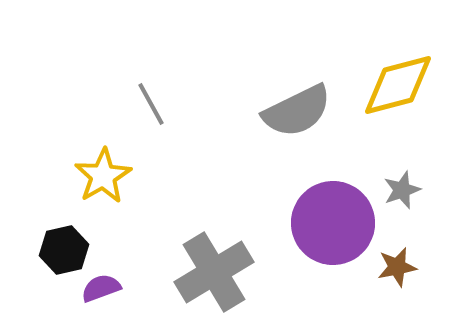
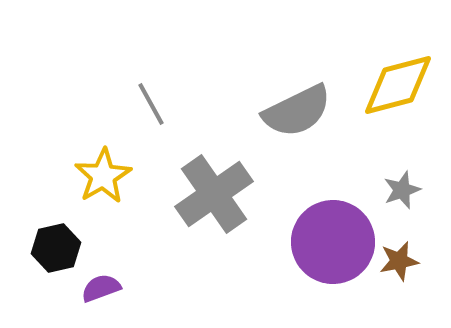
purple circle: moved 19 px down
black hexagon: moved 8 px left, 2 px up
brown star: moved 2 px right, 6 px up
gray cross: moved 78 px up; rotated 4 degrees counterclockwise
